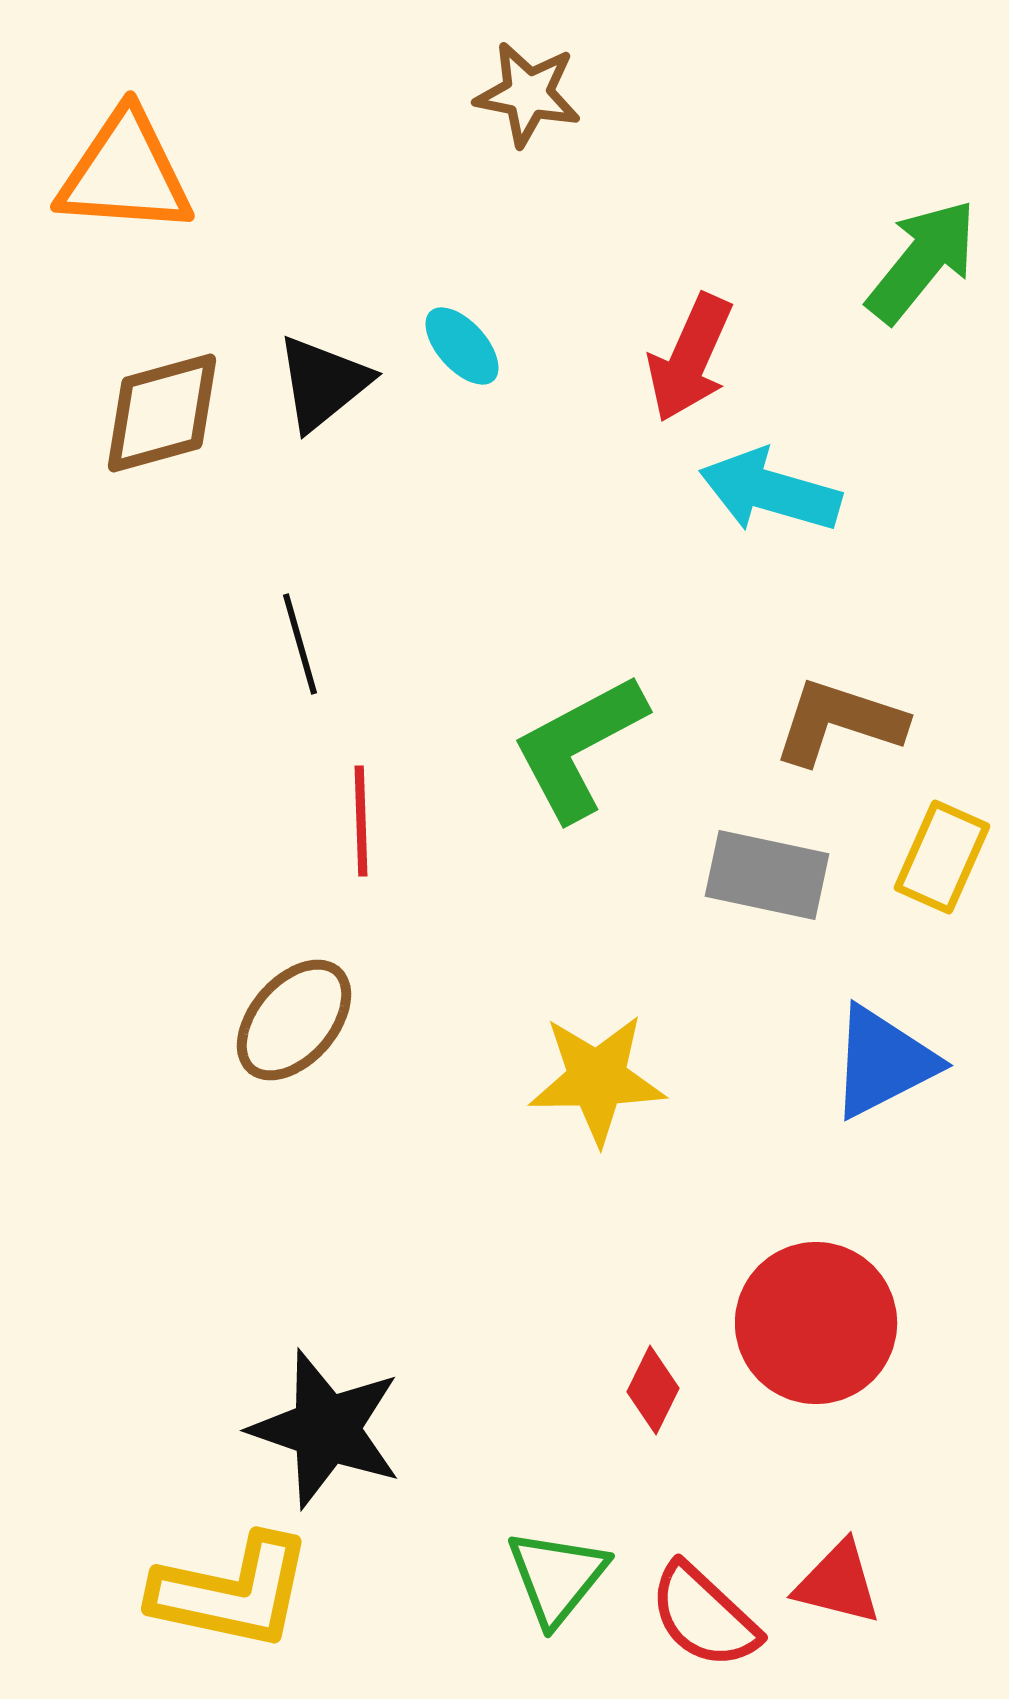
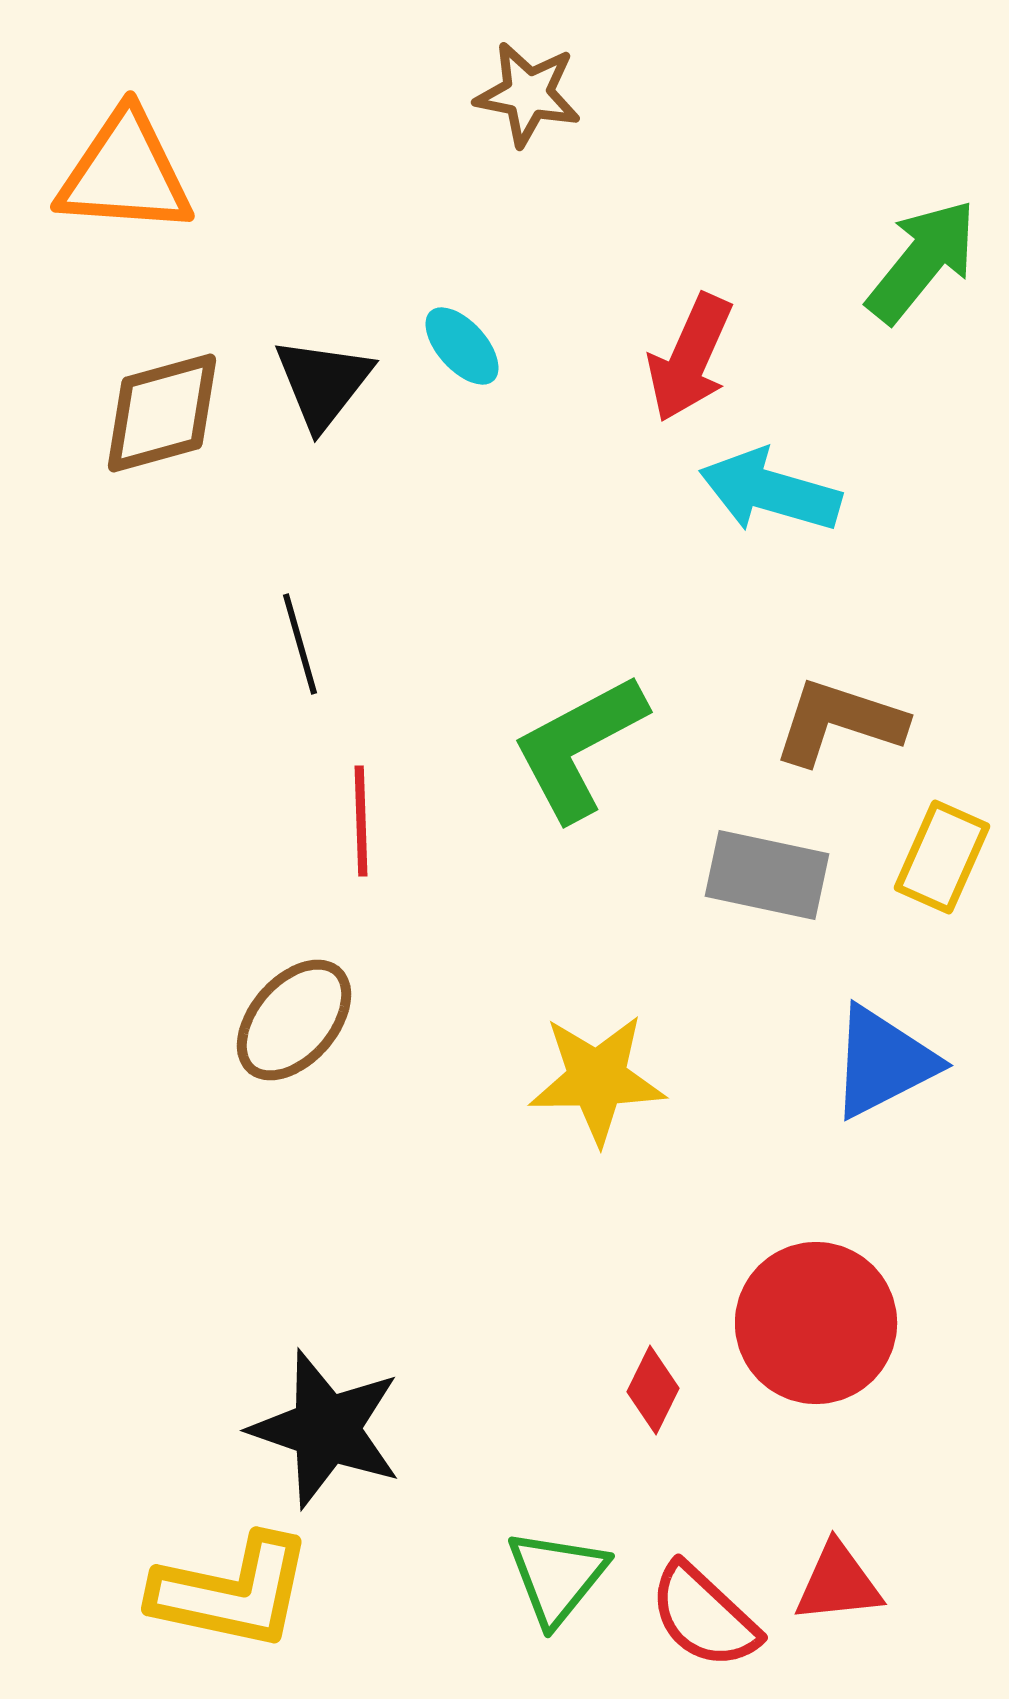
black triangle: rotated 13 degrees counterclockwise
red triangle: rotated 20 degrees counterclockwise
